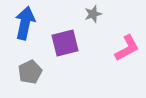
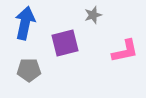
gray star: moved 1 px down
pink L-shape: moved 2 px left, 3 px down; rotated 16 degrees clockwise
gray pentagon: moved 1 px left, 2 px up; rotated 25 degrees clockwise
